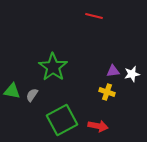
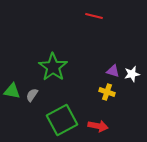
purple triangle: rotated 24 degrees clockwise
